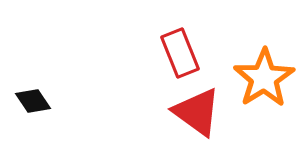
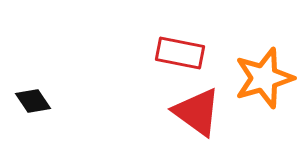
red rectangle: rotated 57 degrees counterclockwise
orange star: rotated 16 degrees clockwise
